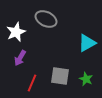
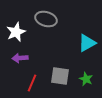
gray ellipse: rotated 10 degrees counterclockwise
purple arrow: rotated 56 degrees clockwise
